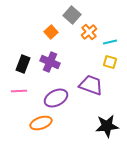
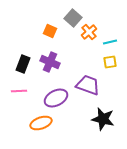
gray square: moved 1 px right, 3 px down
orange square: moved 1 px left, 1 px up; rotated 24 degrees counterclockwise
yellow square: rotated 24 degrees counterclockwise
purple trapezoid: moved 3 px left
black star: moved 4 px left, 7 px up; rotated 20 degrees clockwise
